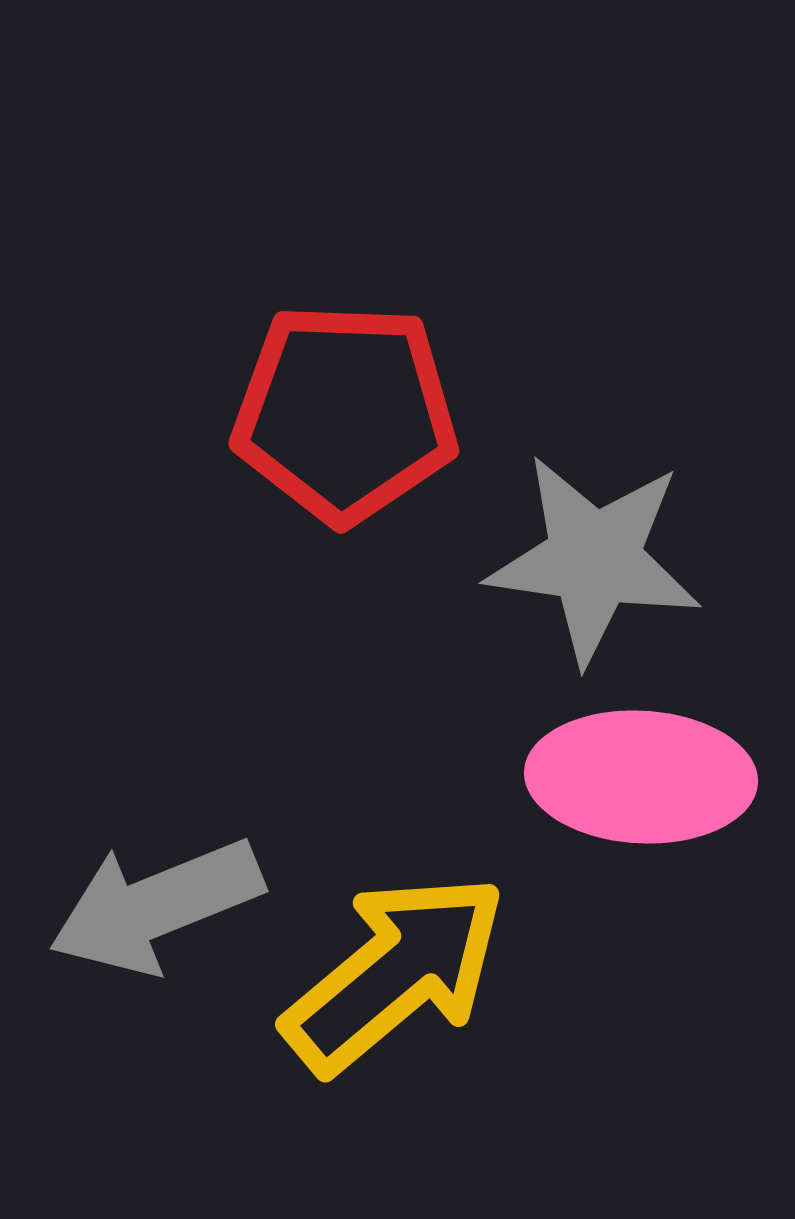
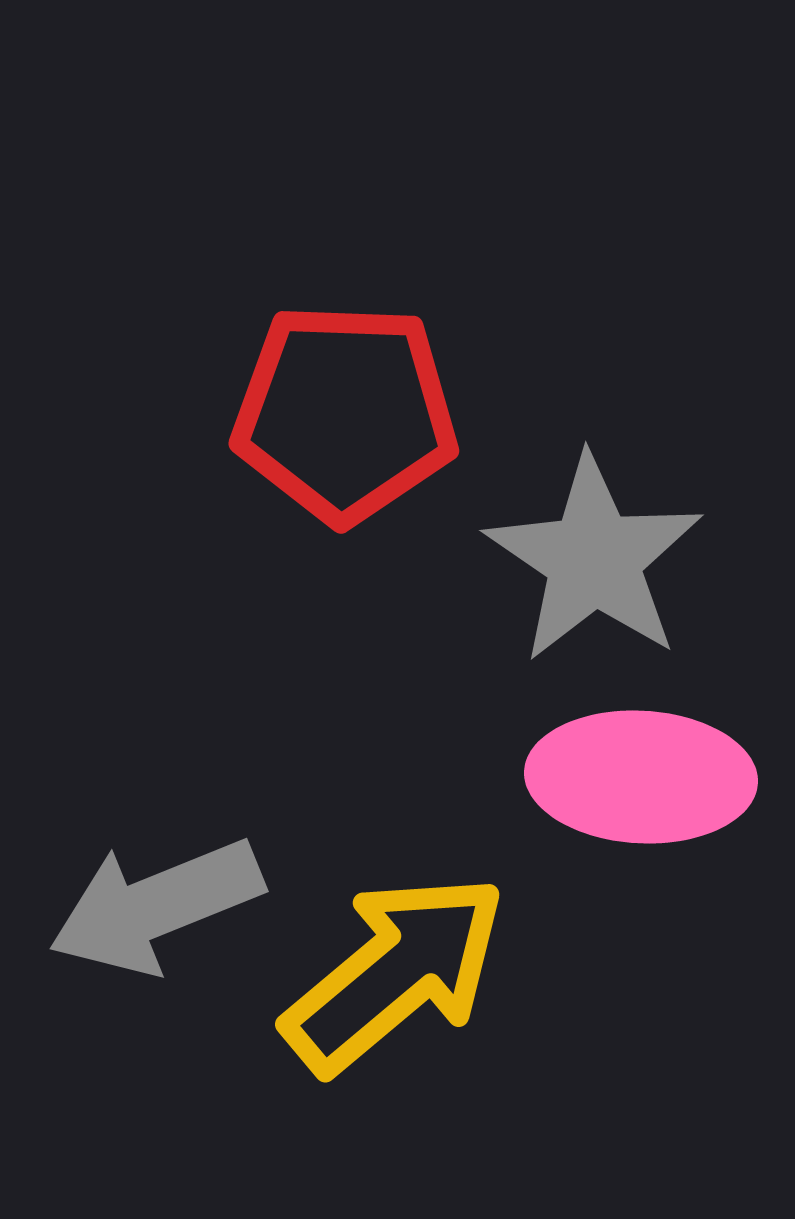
gray star: rotated 26 degrees clockwise
